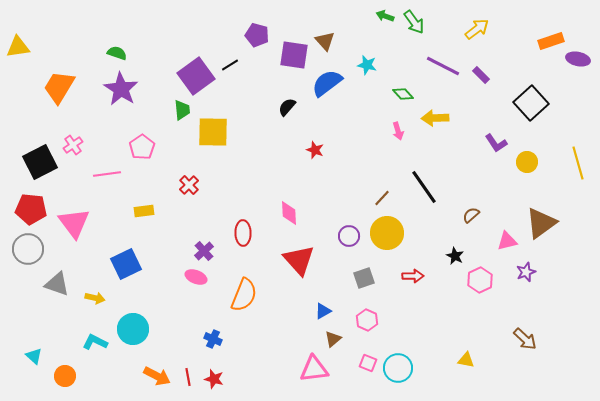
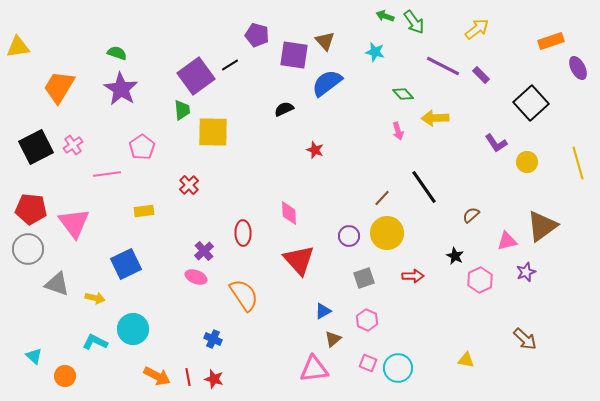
purple ellipse at (578, 59): moved 9 px down; rotated 50 degrees clockwise
cyan star at (367, 65): moved 8 px right, 13 px up
black semicircle at (287, 107): moved 3 px left, 2 px down; rotated 24 degrees clockwise
black square at (40, 162): moved 4 px left, 15 px up
brown triangle at (541, 223): moved 1 px right, 3 px down
orange semicircle at (244, 295): rotated 56 degrees counterclockwise
